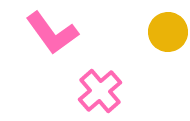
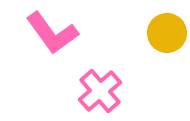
yellow circle: moved 1 px left, 1 px down
